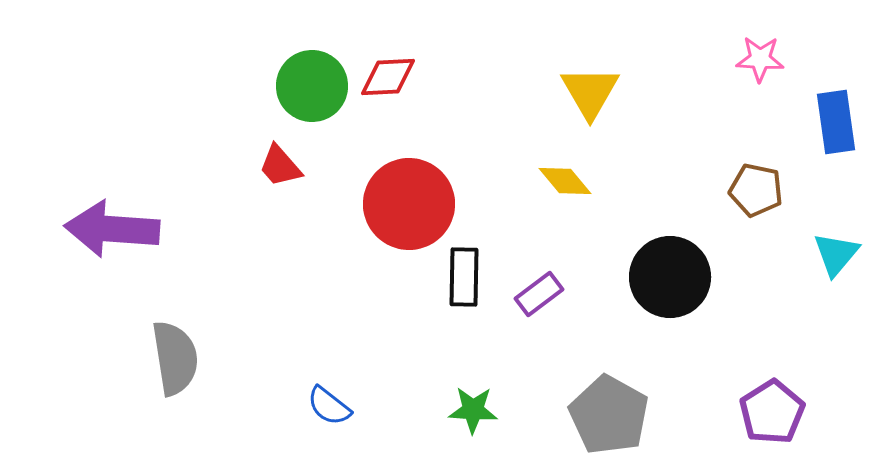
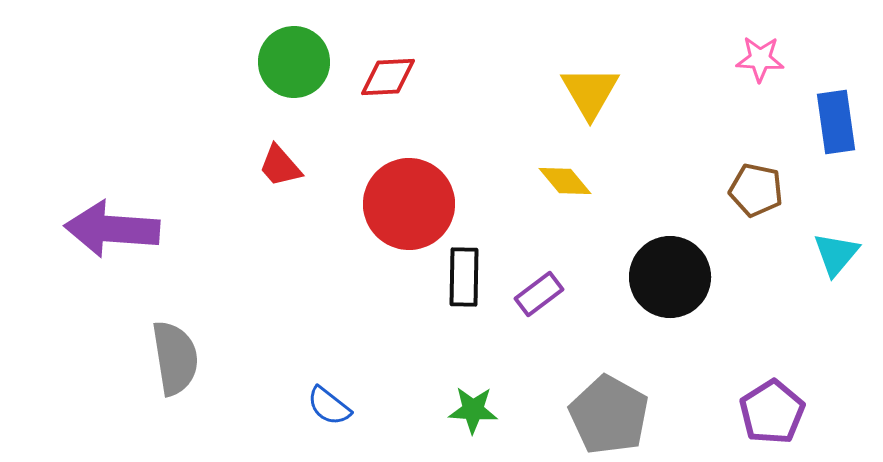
green circle: moved 18 px left, 24 px up
